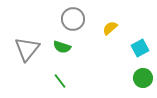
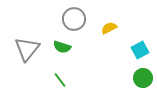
gray circle: moved 1 px right
yellow semicircle: moved 1 px left; rotated 14 degrees clockwise
cyan square: moved 2 px down
green line: moved 1 px up
